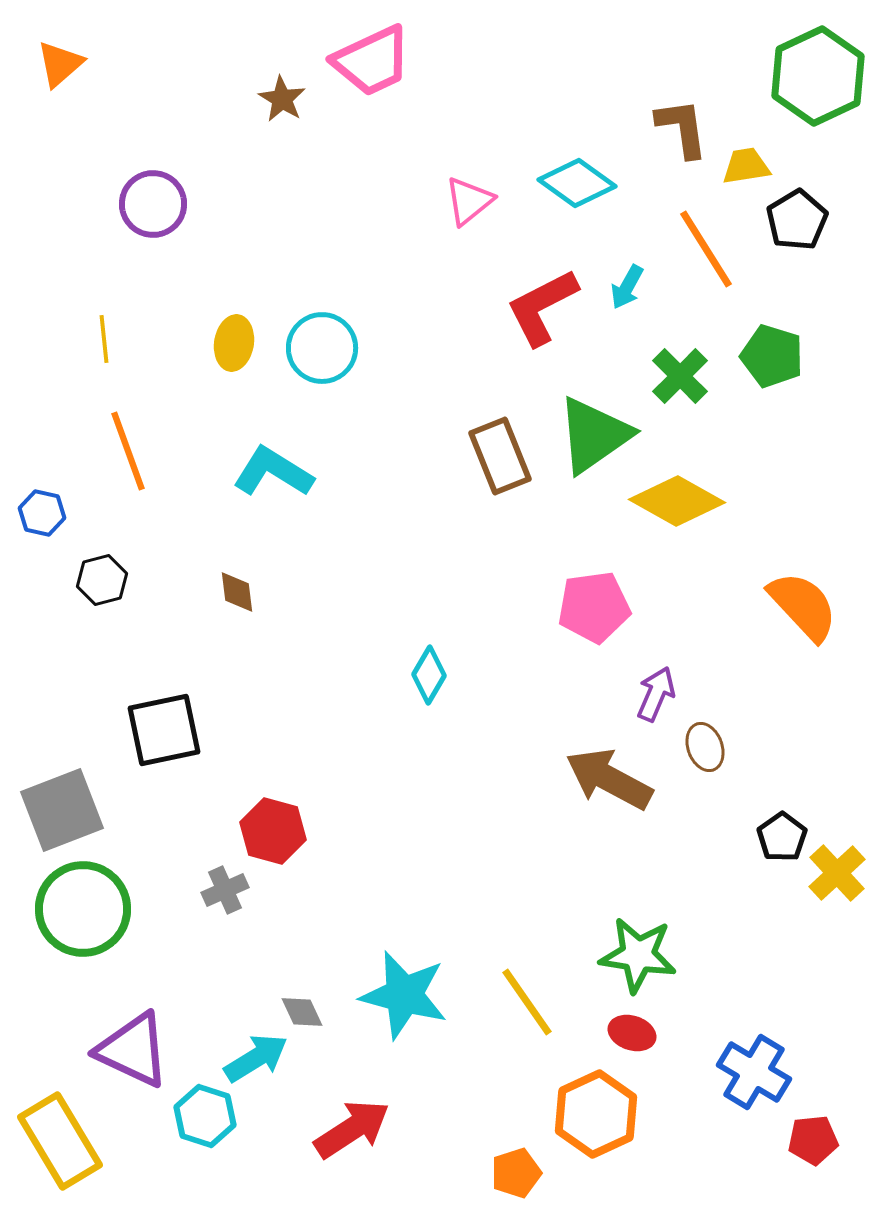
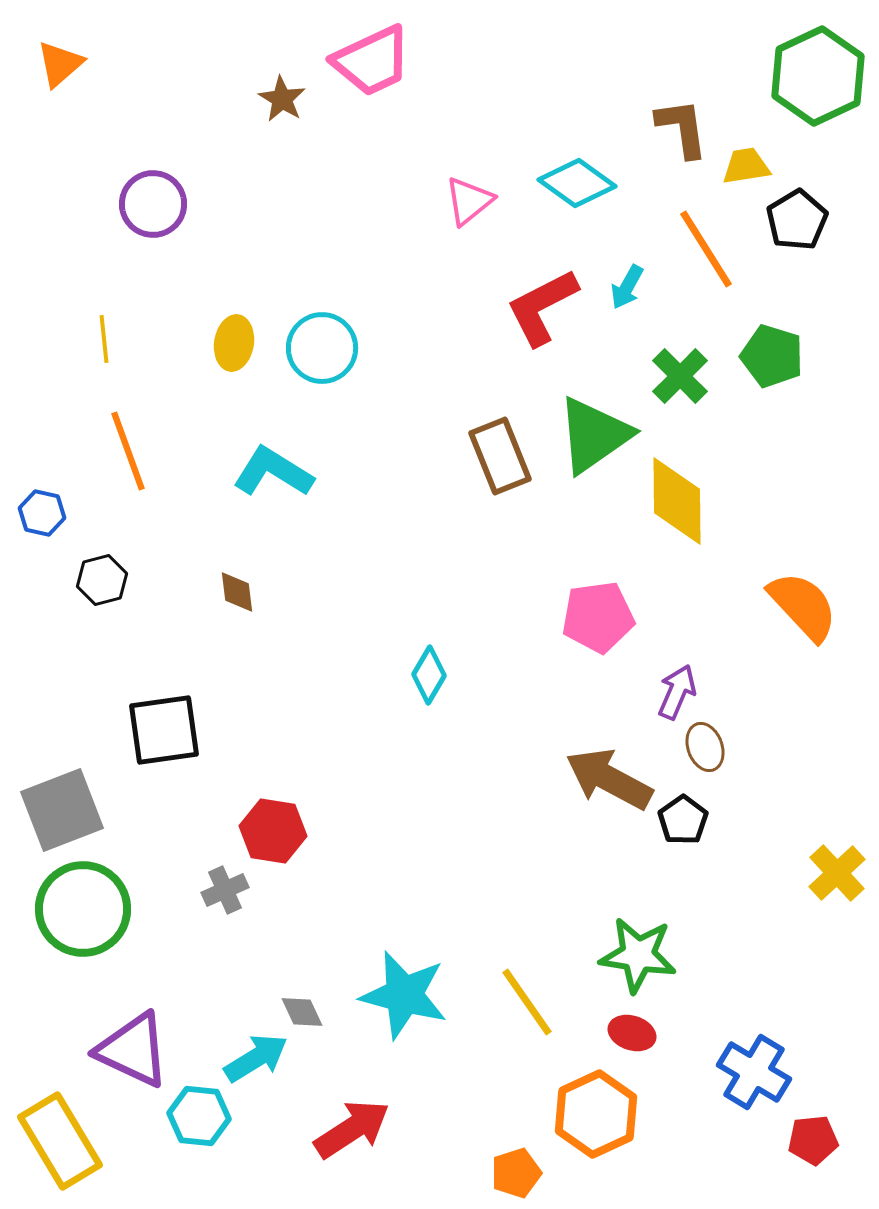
yellow diamond at (677, 501): rotated 60 degrees clockwise
pink pentagon at (594, 607): moved 4 px right, 10 px down
purple arrow at (656, 694): moved 21 px right, 2 px up
black square at (164, 730): rotated 4 degrees clockwise
red hexagon at (273, 831): rotated 6 degrees counterclockwise
black pentagon at (782, 837): moved 99 px left, 17 px up
cyan hexagon at (205, 1116): moved 6 px left; rotated 12 degrees counterclockwise
